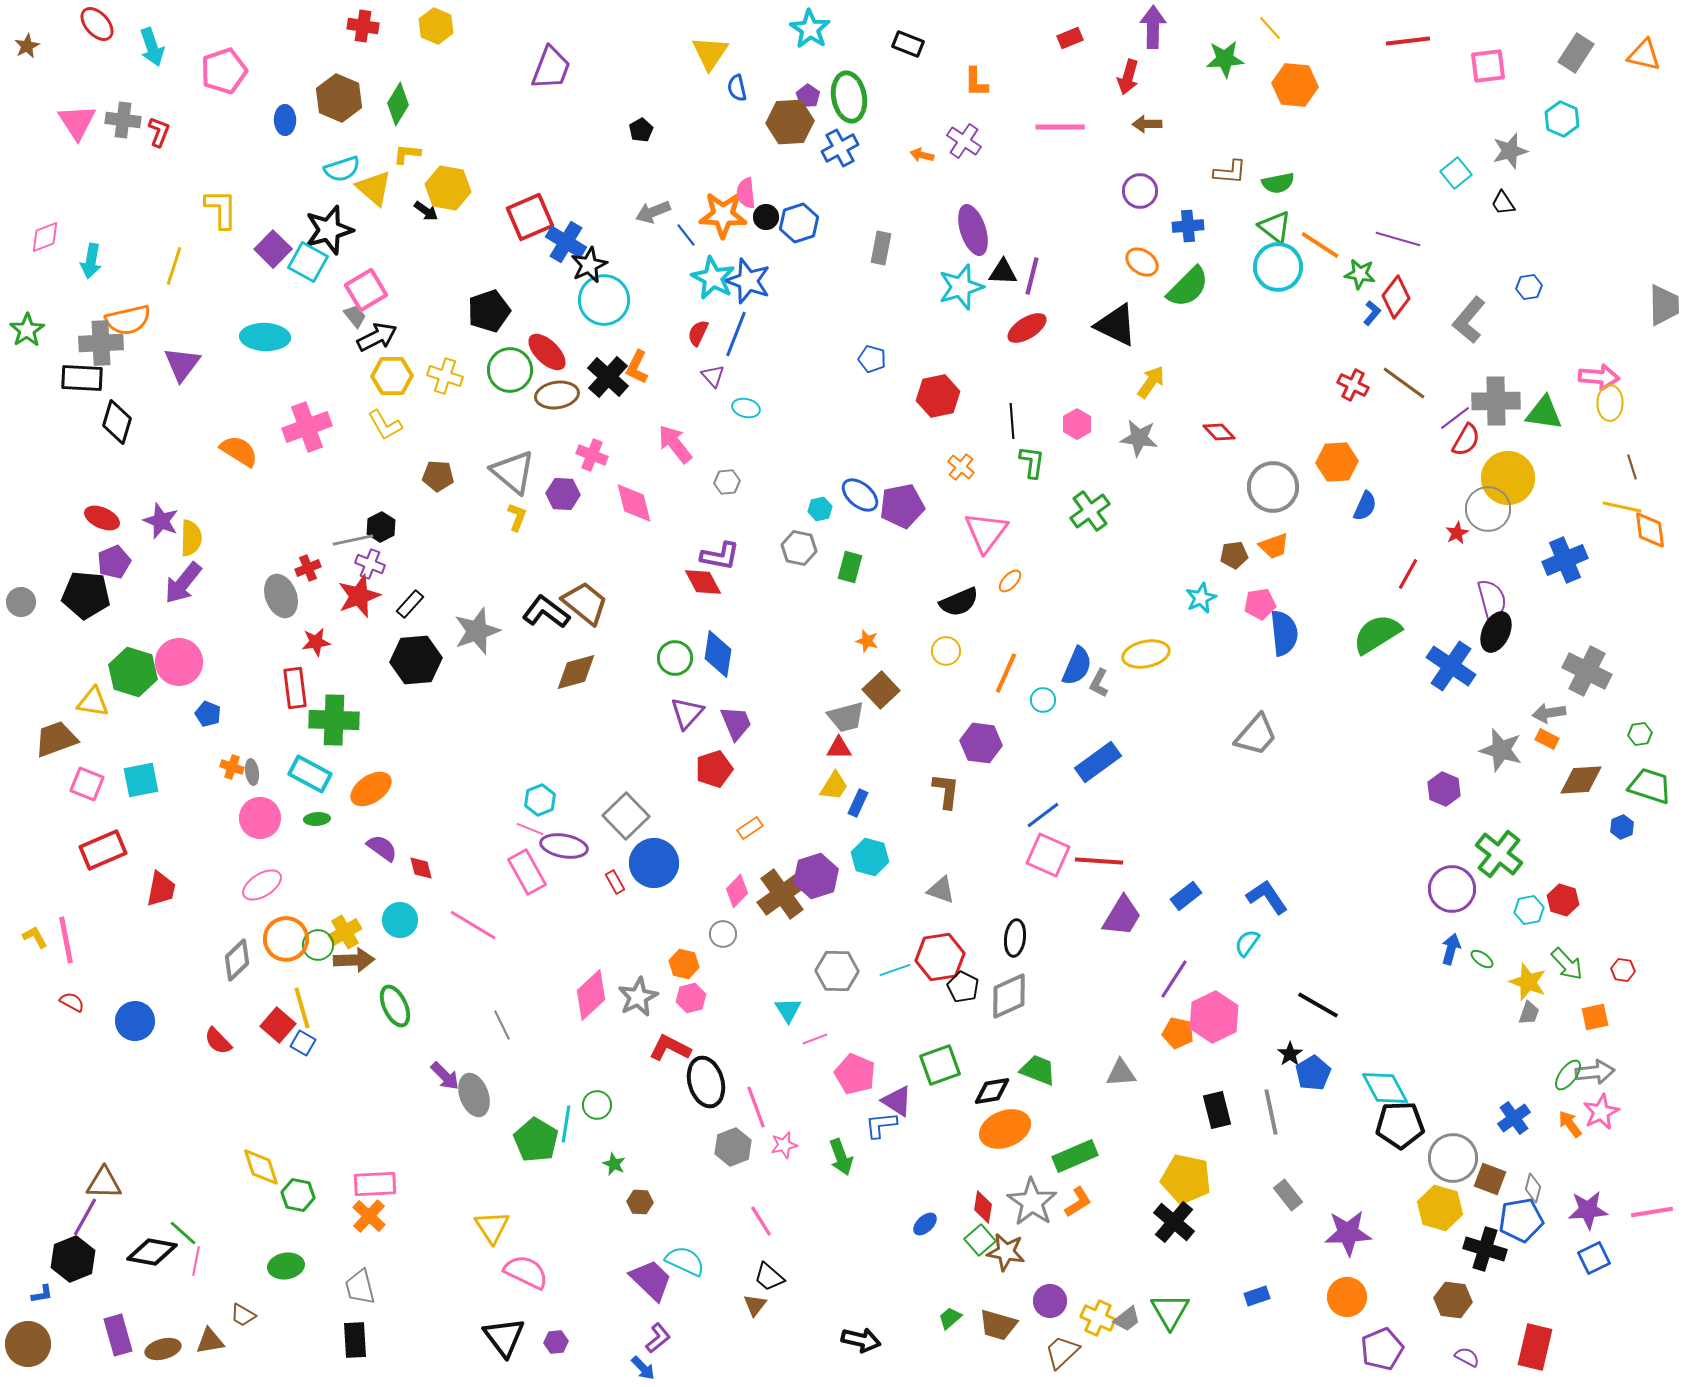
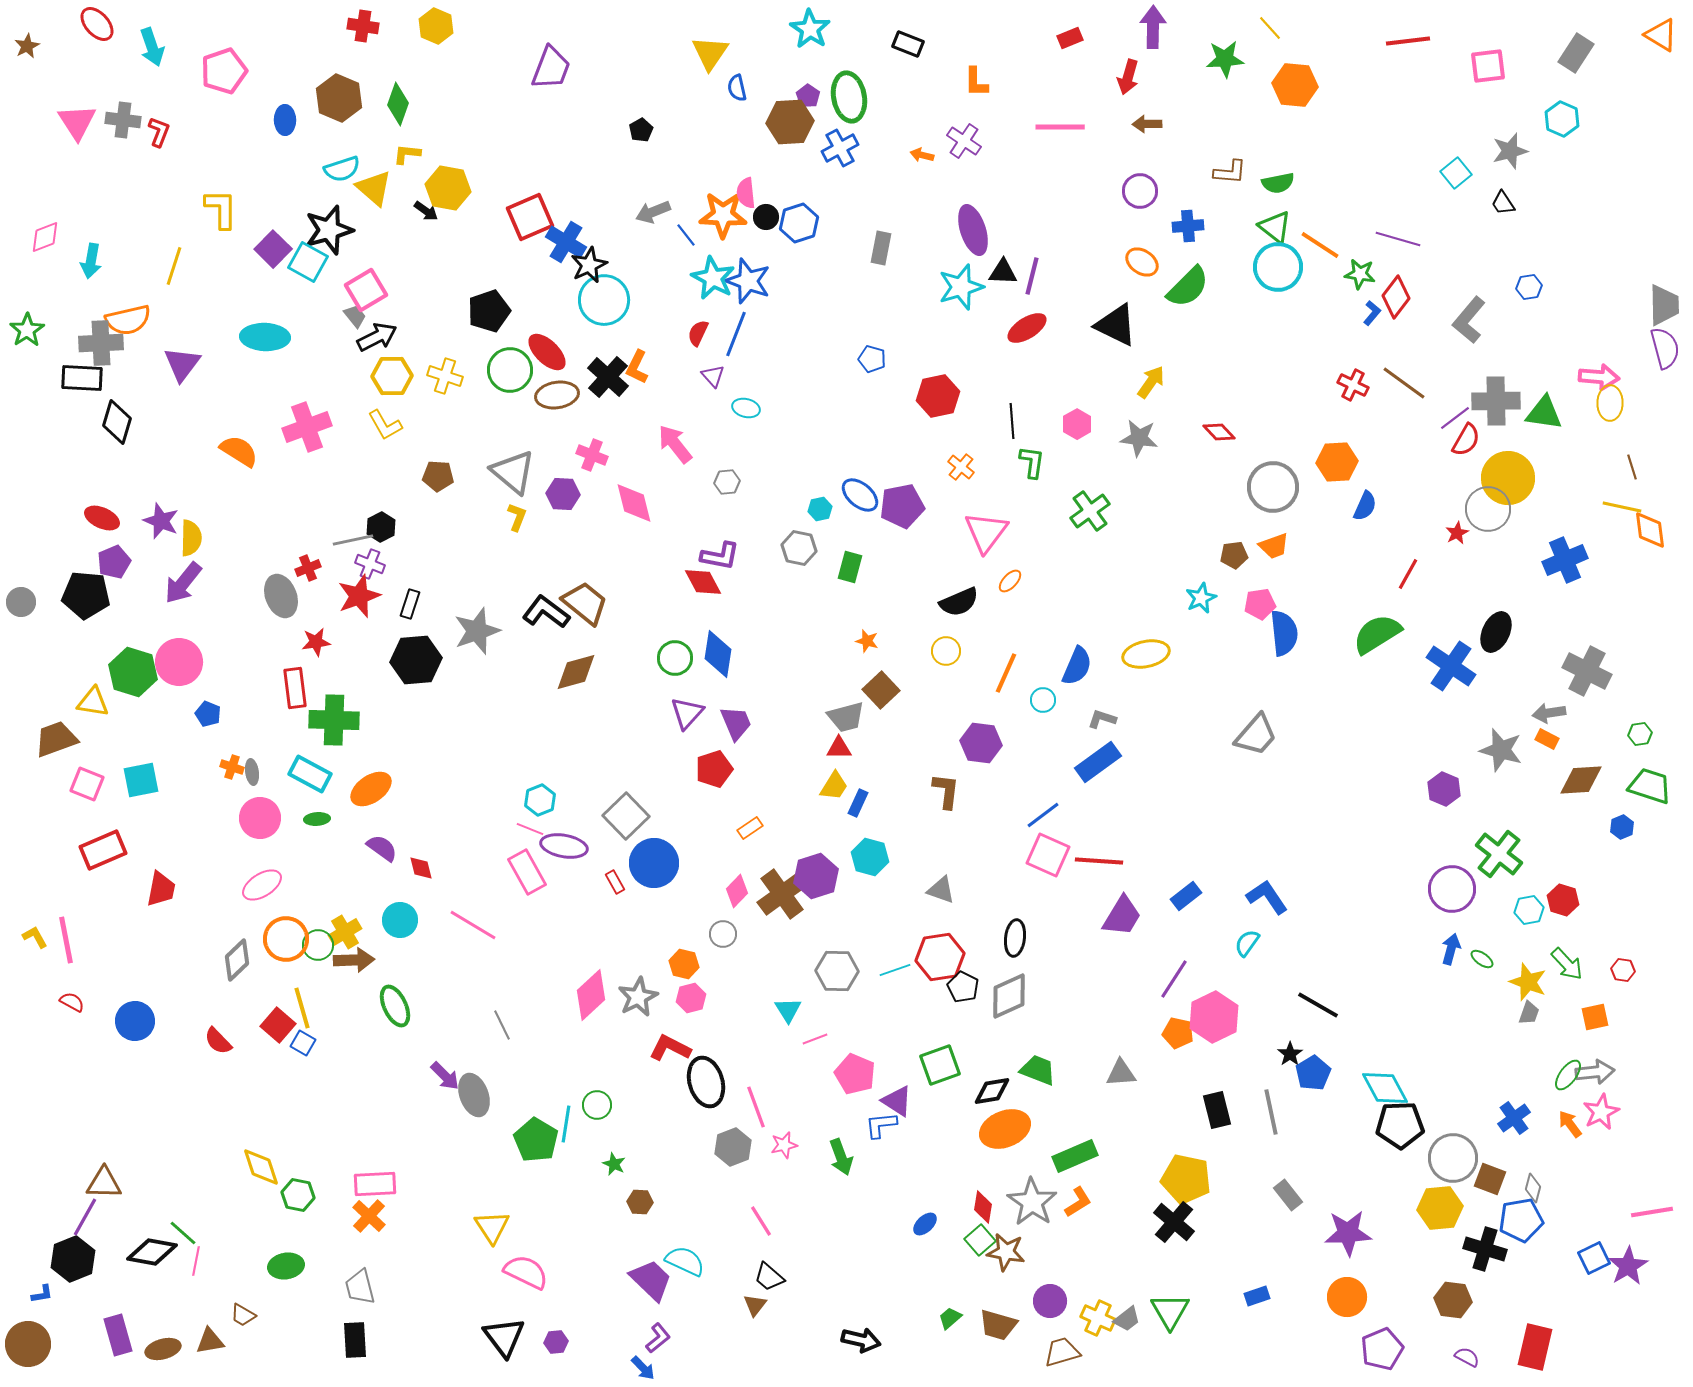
orange triangle at (1644, 55): moved 17 px right, 20 px up; rotated 18 degrees clockwise
green diamond at (398, 104): rotated 12 degrees counterclockwise
purple semicircle at (1492, 600): moved 173 px right, 252 px up
black rectangle at (410, 604): rotated 24 degrees counterclockwise
gray L-shape at (1099, 683): moved 3 px right, 36 px down; rotated 80 degrees clockwise
yellow hexagon at (1440, 1208): rotated 21 degrees counterclockwise
purple star at (1588, 1210): moved 40 px right, 56 px down; rotated 27 degrees counterclockwise
brown trapezoid at (1062, 1352): rotated 27 degrees clockwise
